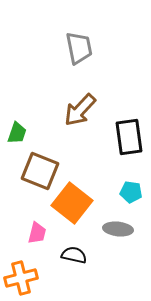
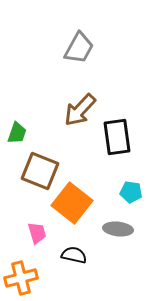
gray trapezoid: rotated 40 degrees clockwise
black rectangle: moved 12 px left
pink trapezoid: rotated 30 degrees counterclockwise
